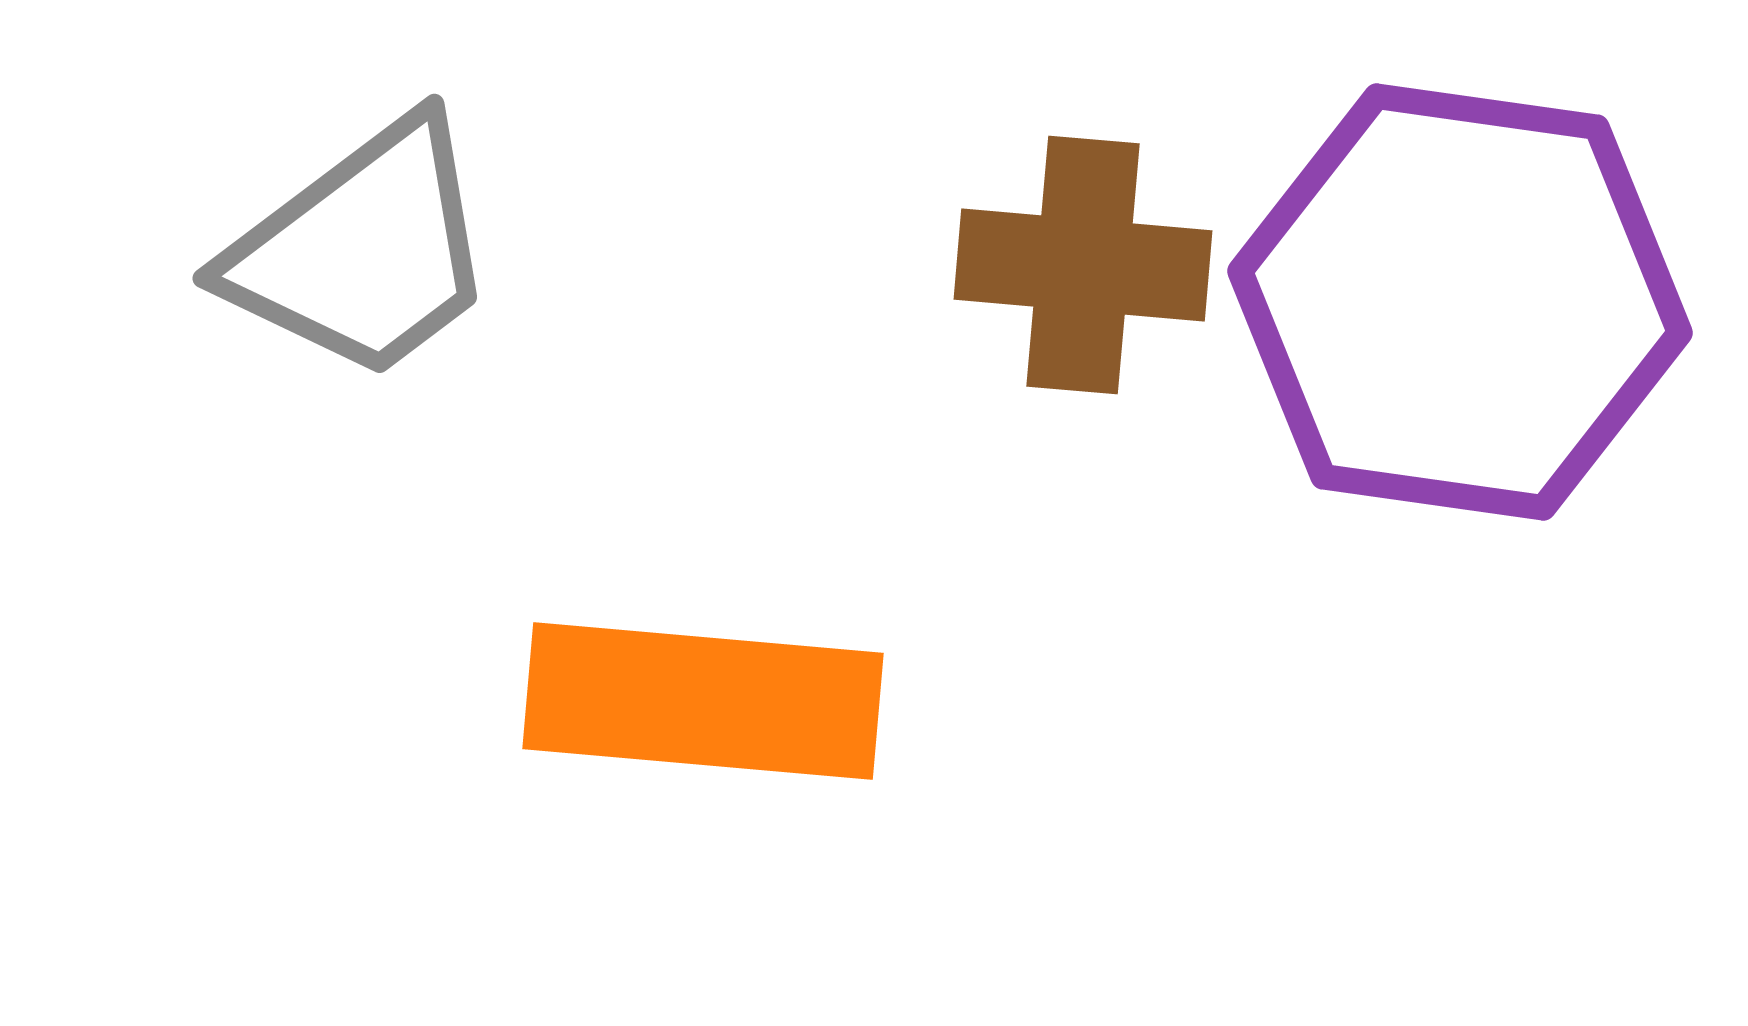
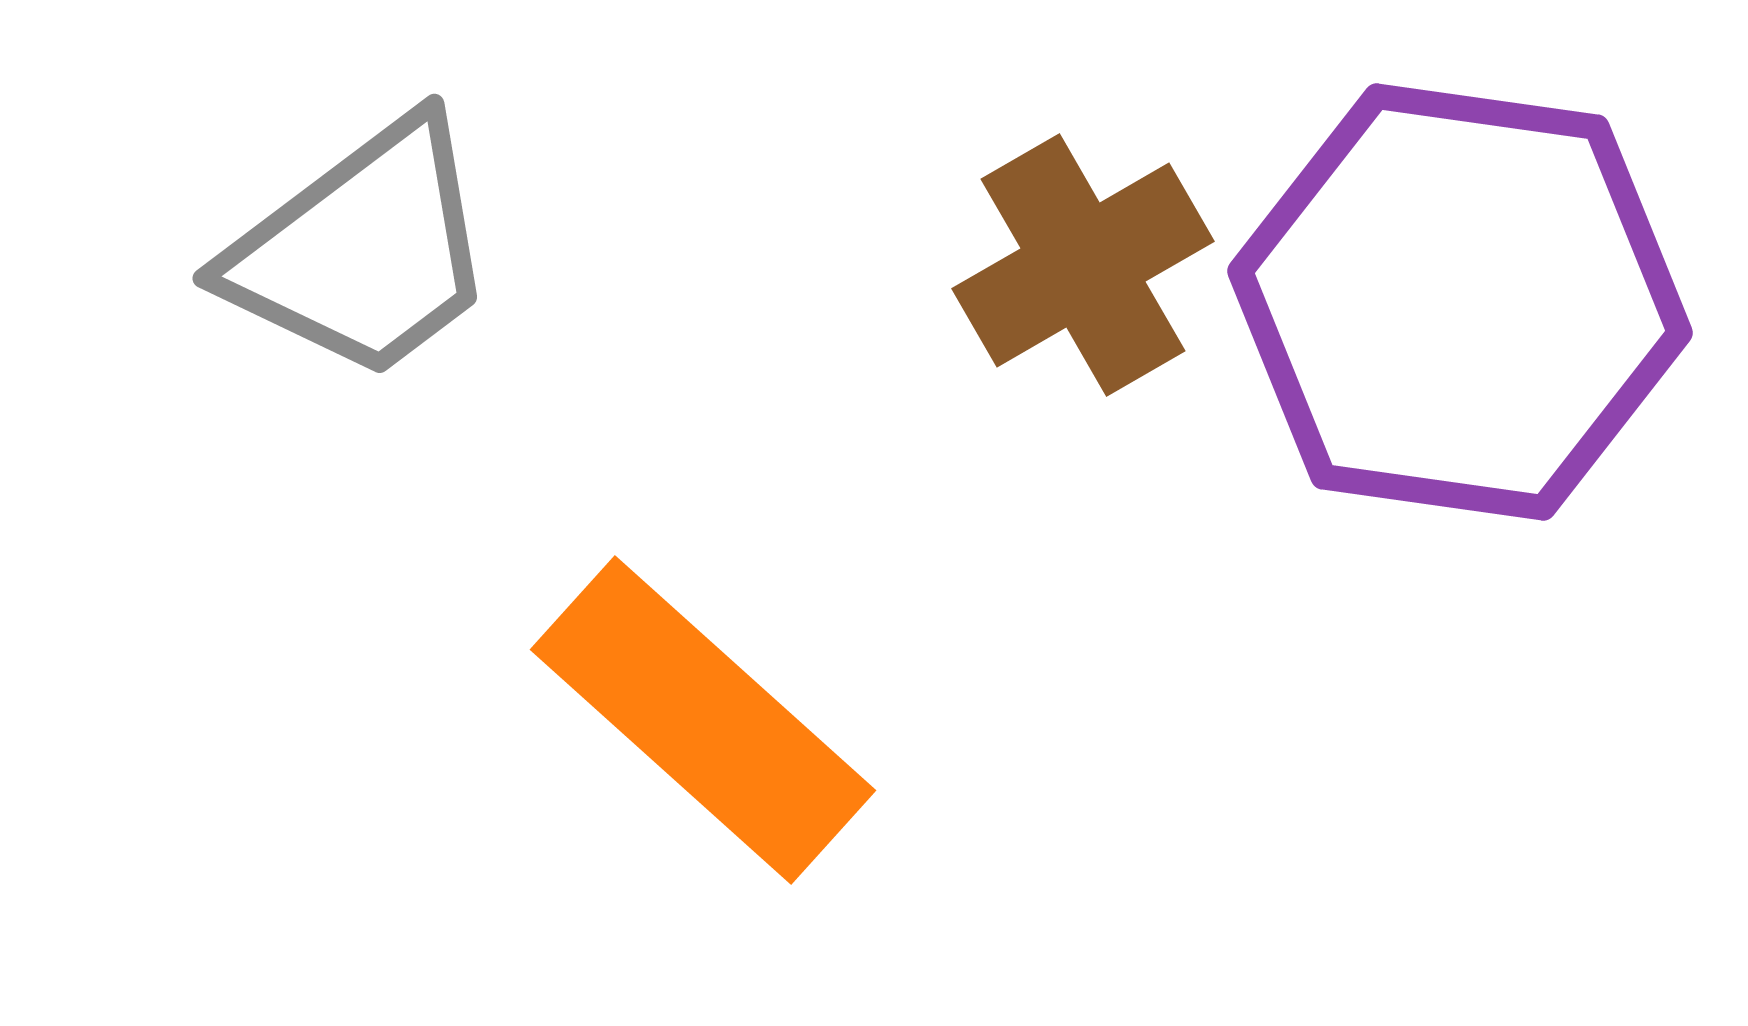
brown cross: rotated 35 degrees counterclockwise
orange rectangle: moved 19 px down; rotated 37 degrees clockwise
